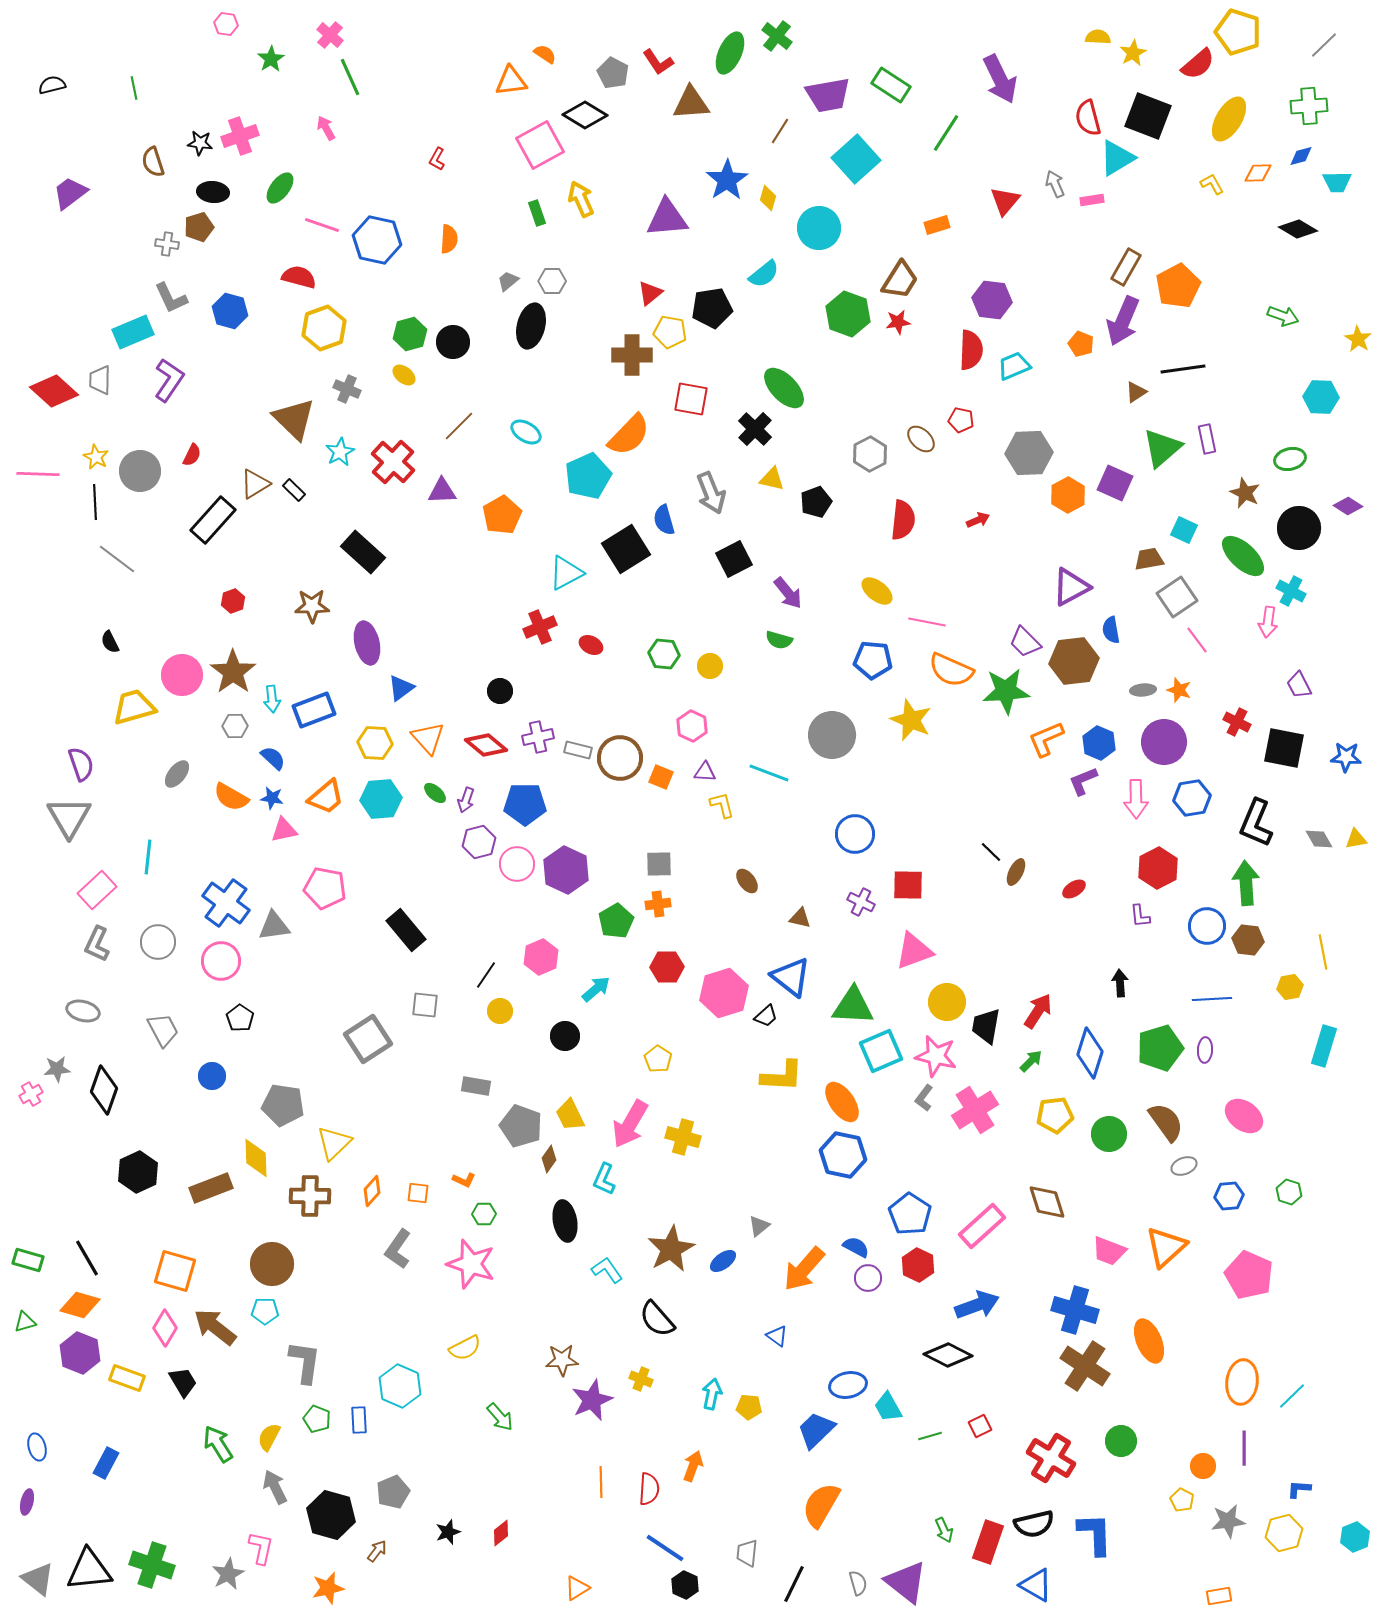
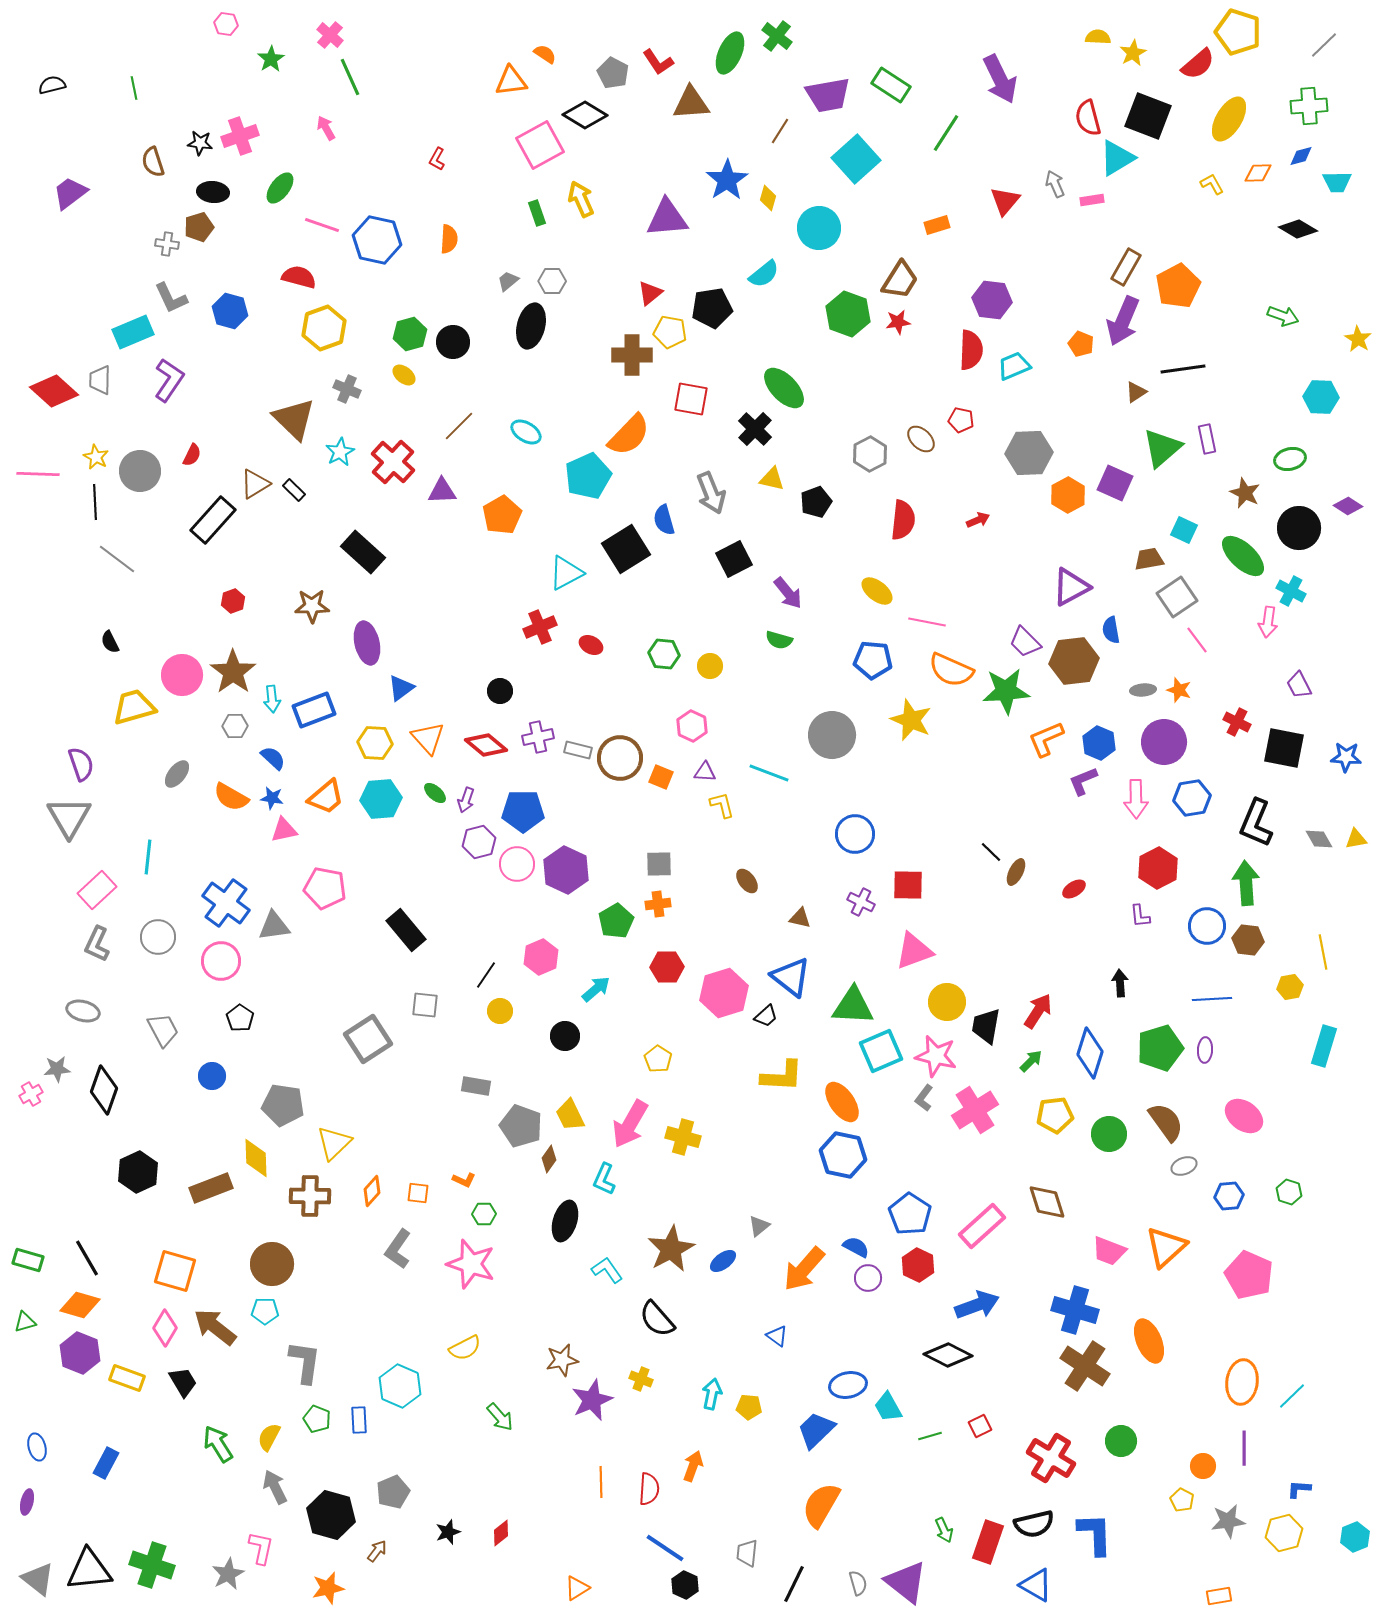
blue pentagon at (525, 804): moved 2 px left, 7 px down
gray circle at (158, 942): moved 5 px up
black ellipse at (565, 1221): rotated 27 degrees clockwise
brown star at (562, 1360): rotated 8 degrees counterclockwise
